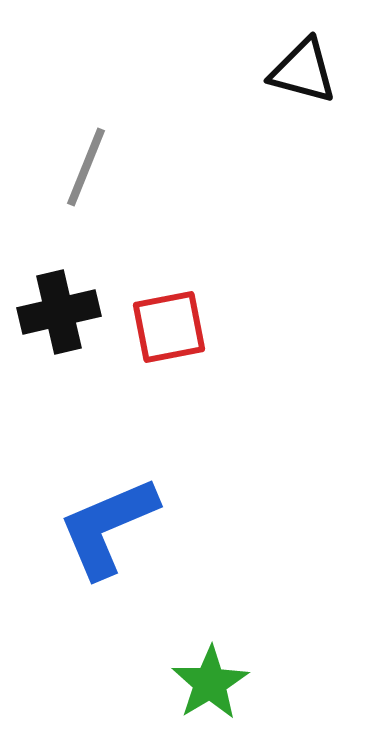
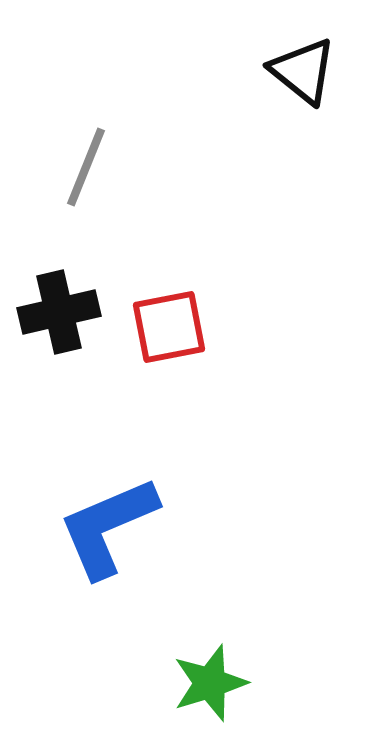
black triangle: rotated 24 degrees clockwise
green star: rotated 14 degrees clockwise
